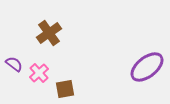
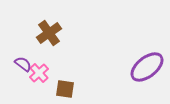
purple semicircle: moved 9 px right
brown square: rotated 18 degrees clockwise
